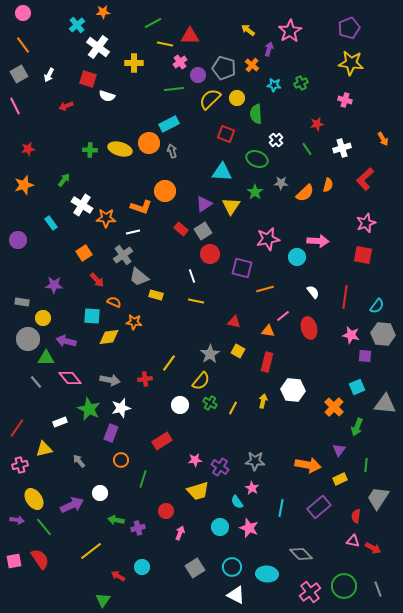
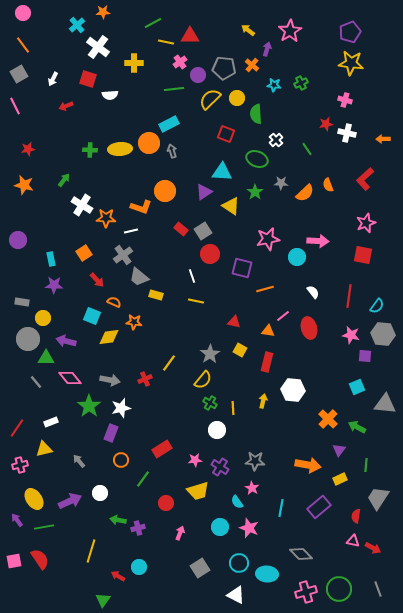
purple pentagon at (349, 28): moved 1 px right, 4 px down
yellow line at (165, 44): moved 1 px right, 2 px up
purple arrow at (269, 49): moved 2 px left
gray pentagon at (224, 68): rotated 10 degrees counterclockwise
white arrow at (49, 75): moved 4 px right, 4 px down
white semicircle at (107, 96): moved 3 px right, 1 px up; rotated 21 degrees counterclockwise
red star at (317, 124): moved 9 px right
orange arrow at (383, 139): rotated 120 degrees clockwise
white cross at (342, 148): moved 5 px right, 15 px up; rotated 30 degrees clockwise
yellow ellipse at (120, 149): rotated 20 degrees counterclockwise
orange star at (24, 185): rotated 30 degrees clockwise
orange semicircle at (328, 185): rotated 144 degrees clockwise
purple triangle at (204, 204): moved 12 px up
yellow triangle at (231, 206): rotated 30 degrees counterclockwise
cyan rectangle at (51, 223): moved 36 px down; rotated 24 degrees clockwise
white line at (133, 232): moved 2 px left, 1 px up
red line at (345, 297): moved 4 px right, 1 px up
cyan square at (92, 316): rotated 18 degrees clockwise
yellow square at (238, 351): moved 2 px right, 1 px up
red cross at (145, 379): rotated 16 degrees counterclockwise
yellow semicircle at (201, 381): moved 2 px right, 1 px up
white circle at (180, 405): moved 37 px right, 25 px down
orange cross at (334, 407): moved 6 px left, 12 px down
yellow line at (233, 408): rotated 32 degrees counterclockwise
green star at (89, 409): moved 3 px up; rotated 10 degrees clockwise
white rectangle at (60, 422): moved 9 px left
green arrow at (357, 427): rotated 96 degrees clockwise
red rectangle at (162, 441): moved 8 px down
green line at (143, 479): rotated 18 degrees clockwise
purple arrow at (72, 505): moved 2 px left, 4 px up
red circle at (166, 511): moved 8 px up
purple arrow at (17, 520): rotated 136 degrees counterclockwise
green arrow at (116, 520): moved 2 px right
green line at (44, 527): rotated 60 degrees counterclockwise
yellow line at (91, 551): rotated 35 degrees counterclockwise
cyan circle at (142, 567): moved 3 px left
cyan circle at (232, 567): moved 7 px right, 4 px up
gray square at (195, 568): moved 5 px right
green circle at (344, 586): moved 5 px left, 3 px down
pink cross at (310, 592): moved 4 px left; rotated 20 degrees clockwise
